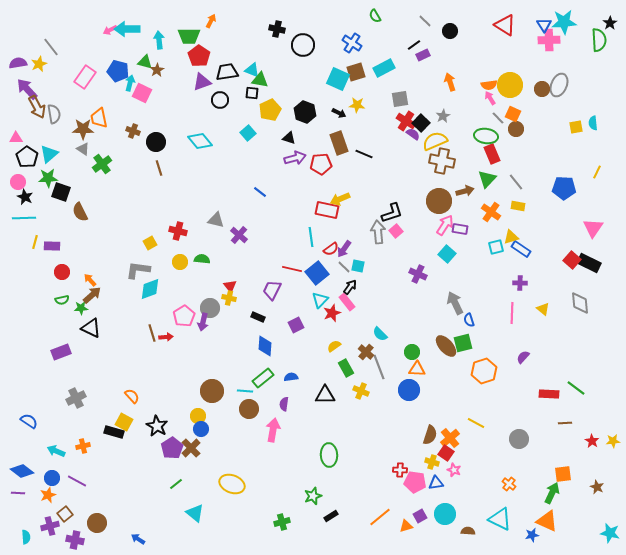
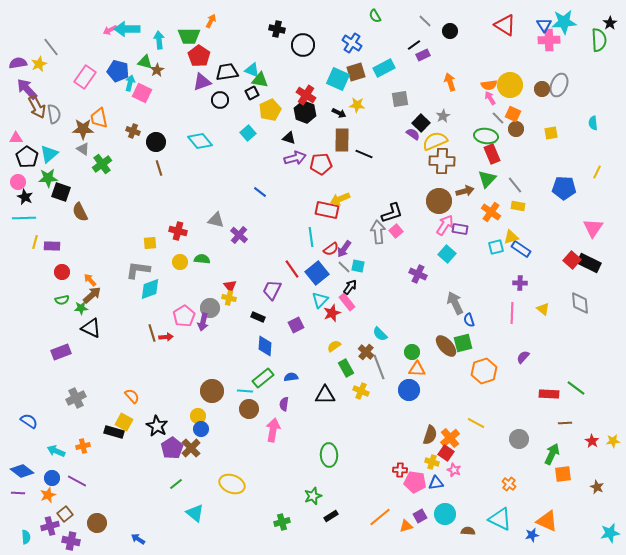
black square at (252, 93): rotated 32 degrees counterclockwise
red cross at (406, 121): moved 100 px left, 26 px up
yellow square at (576, 127): moved 25 px left, 6 px down
brown rectangle at (339, 143): moved 3 px right, 3 px up; rotated 20 degrees clockwise
brown cross at (442, 161): rotated 10 degrees counterclockwise
gray line at (516, 182): moved 1 px left, 3 px down
yellow square at (150, 243): rotated 24 degrees clockwise
red line at (292, 269): rotated 42 degrees clockwise
green arrow at (552, 493): moved 39 px up
cyan star at (610, 533): rotated 24 degrees counterclockwise
purple cross at (75, 540): moved 4 px left, 1 px down
